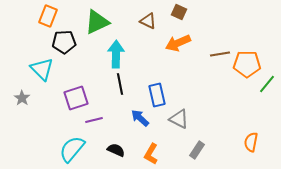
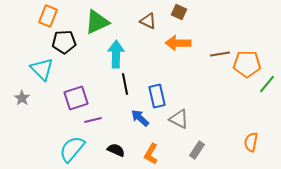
orange arrow: rotated 25 degrees clockwise
black line: moved 5 px right
blue rectangle: moved 1 px down
purple line: moved 1 px left
